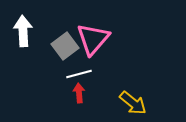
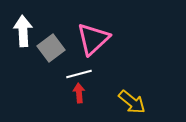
pink triangle: rotated 6 degrees clockwise
gray square: moved 14 px left, 2 px down
yellow arrow: moved 1 px left, 1 px up
